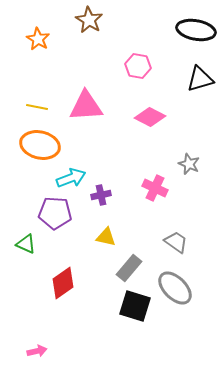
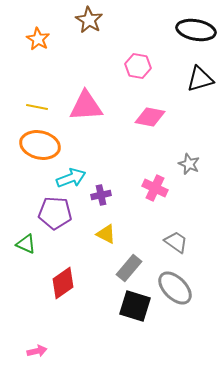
pink diamond: rotated 16 degrees counterclockwise
yellow triangle: moved 3 px up; rotated 15 degrees clockwise
